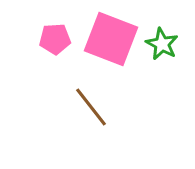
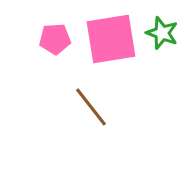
pink square: rotated 30 degrees counterclockwise
green star: moved 11 px up; rotated 8 degrees counterclockwise
